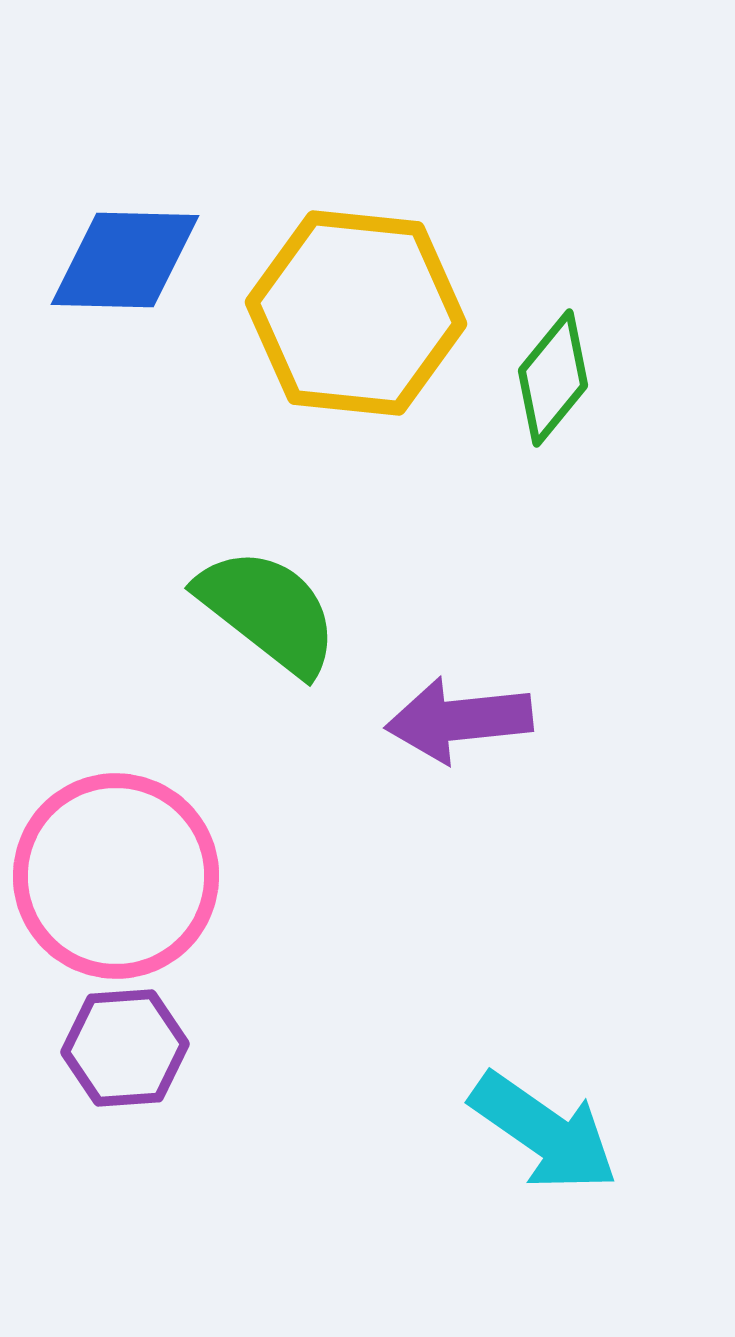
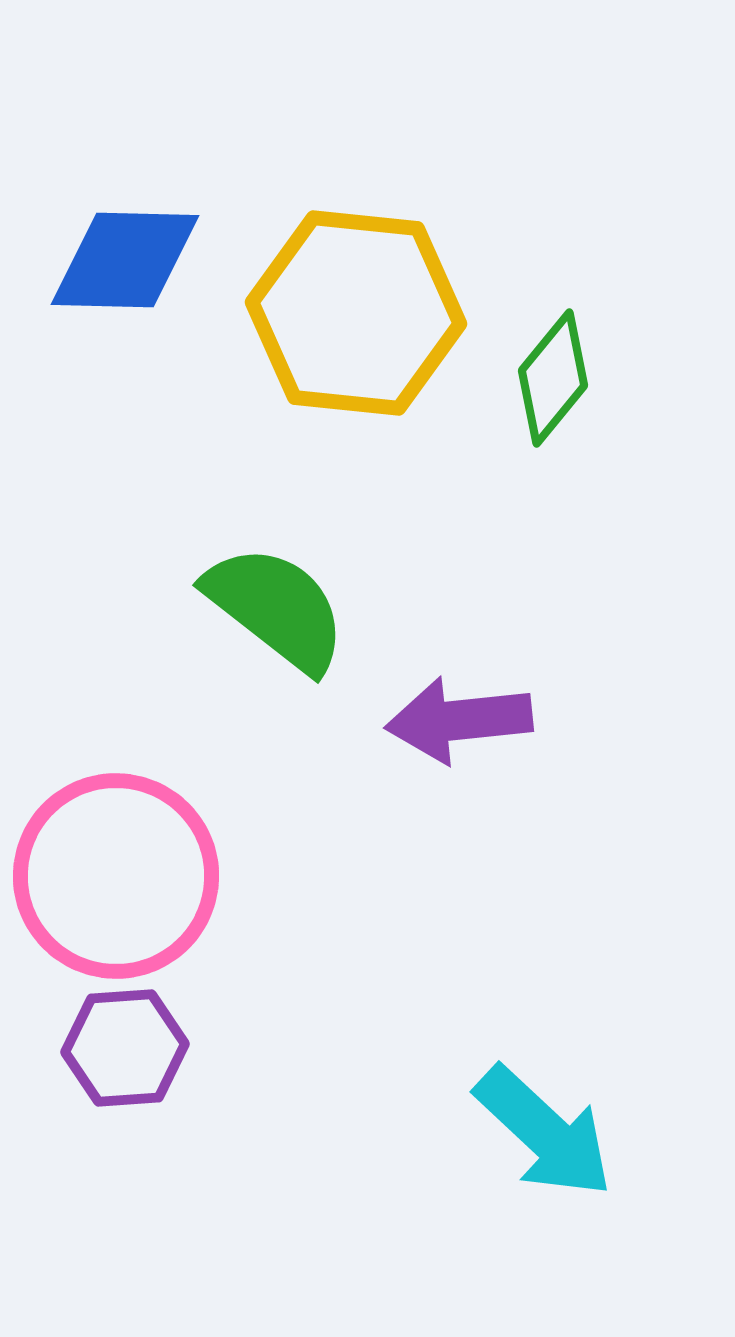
green semicircle: moved 8 px right, 3 px up
cyan arrow: rotated 8 degrees clockwise
